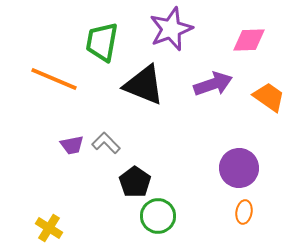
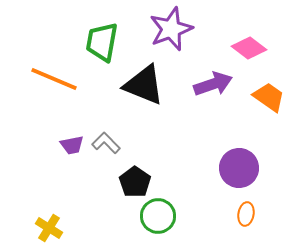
pink diamond: moved 8 px down; rotated 40 degrees clockwise
orange ellipse: moved 2 px right, 2 px down
